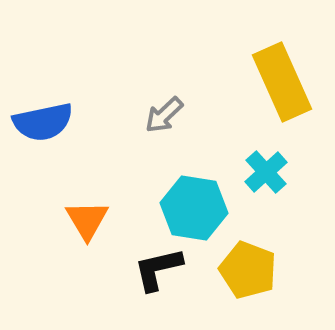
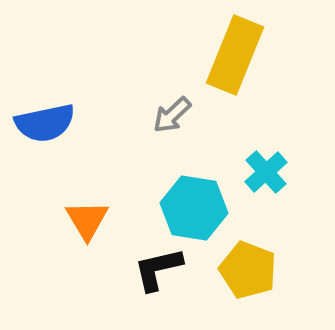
yellow rectangle: moved 47 px left, 27 px up; rotated 46 degrees clockwise
gray arrow: moved 8 px right
blue semicircle: moved 2 px right, 1 px down
